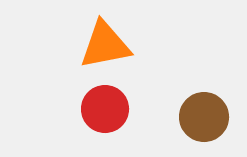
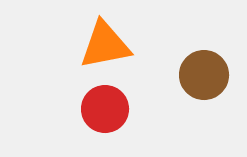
brown circle: moved 42 px up
